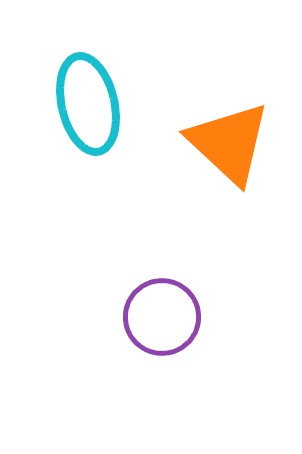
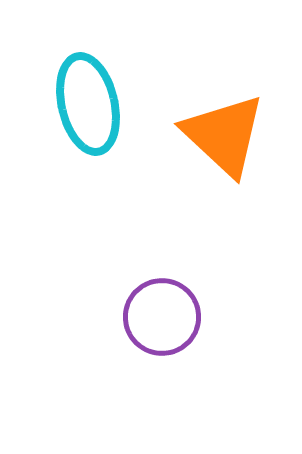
orange triangle: moved 5 px left, 8 px up
